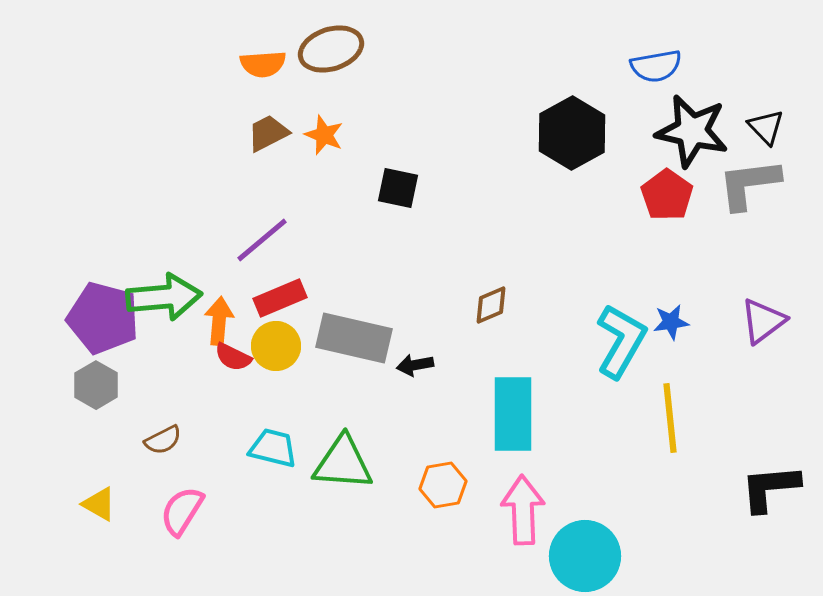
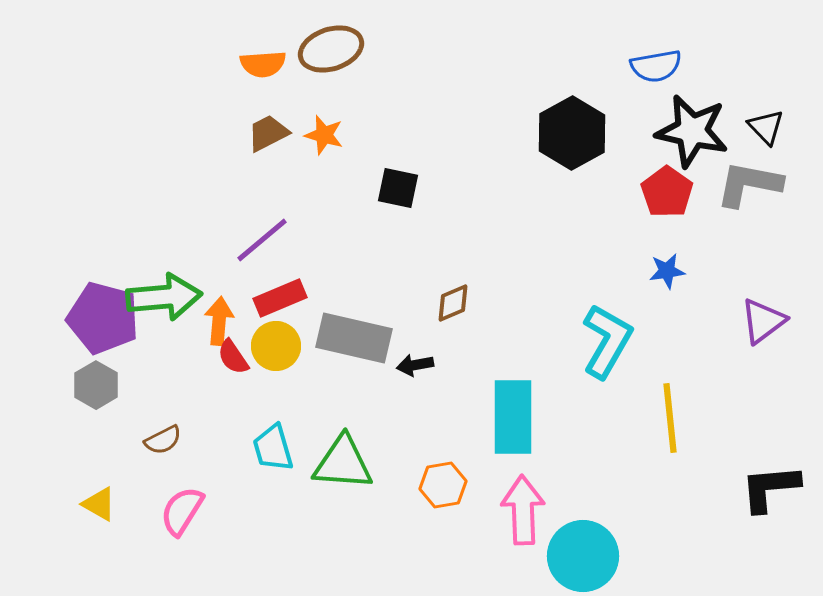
orange star: rotated 6 degrees counterclockwise
gray L-shape: rotated 18 degrees clockwise
red pentagon: moved 3 px up
brown diamond: moved 38 px left, 2 px up
blue star: moved 4 px left, 51 px up
cyan L-shape: moved 14 px left
red semicircle: rotated 30 degrees clockwise
cyan rectangle: moved 3 px down
cyan trapezoid: rotated 120 degrees counterclockwise
cyan circle: moved 2 px left
